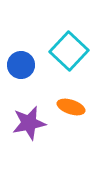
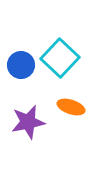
cyan square: moved 9 px left, 7 px down
purple star: moved 1 px left, 1 px up
